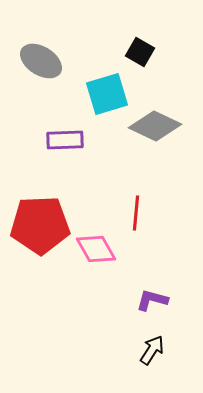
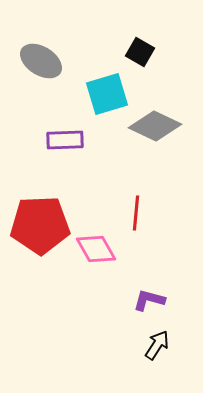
purple L-shape: moved 3 px left
black arrow: moved 5 px right, 5 px up
